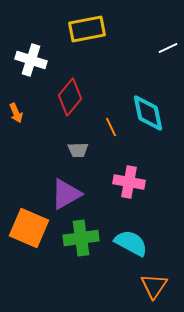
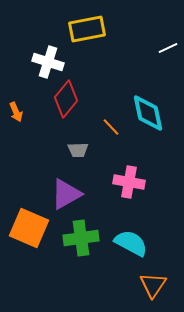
white cross: moved 17 px right, 2 px down
red diamond: moved 4 px left, 2 px down
orange arrow: moved 1 px up
orange line: rotated 18 degrees counterclockwise
orange triangle: moved 1 px left, 1 px up
